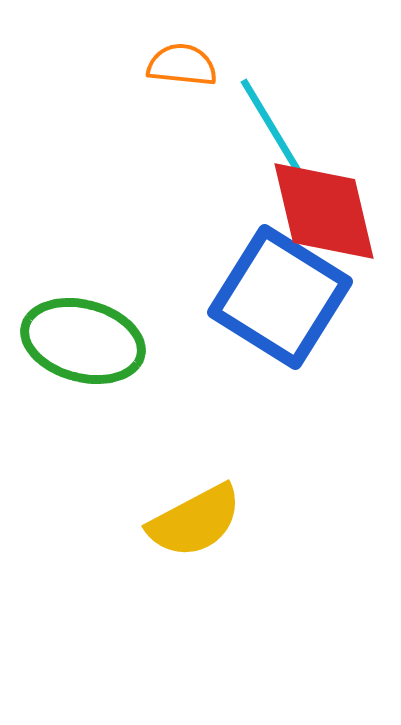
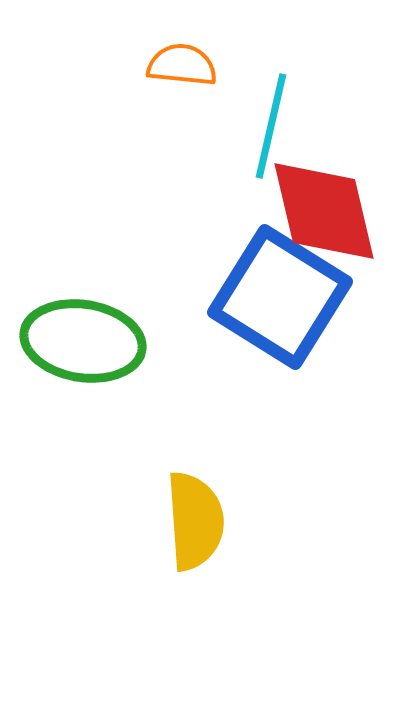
cyan line: rotated 44 degrees clockwise
green ellipse: rotated 6 degrees counterclockwise
yellow semicircle: rotated 66 degrees counterclockwise
